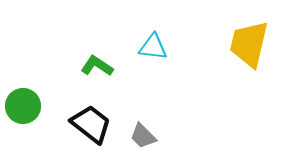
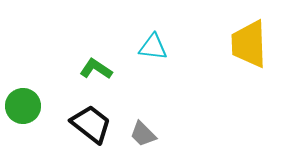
yellow trapezoid: rotated 15 degrees counterclockwise
green L-shape: moved 1 px left, 3 px down
gray trapezoid: moved 2 px up
